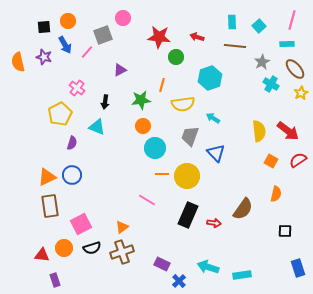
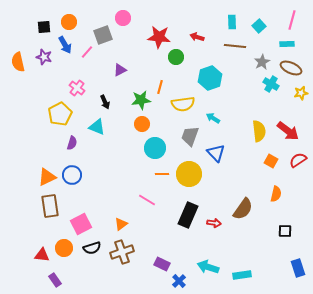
orange circle at (68, 21): moved 1 px right, 1 px down
brown ellipse at (295, 69): moved 4 px left, 1 px up; rotated 25 degrees counterclockwise
orange line at (162, 85): moved 2 px left, 2 px down
yellow star at (301, 93): rotated 16 degrees clockwise
black arrow at (105, 102): rotated 32 degrees counterclockwise
orange circle at (143, 126): moved 1 px left, 2 px up
yellow circle at (187, 176): moved 2 px right, 2 px up
orange triangle at (122, 227): moved 1 px left, 3 px up
purple rectangle at (55, 280): rotated 16 degrees counterclockwise
